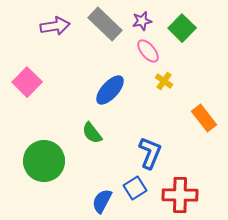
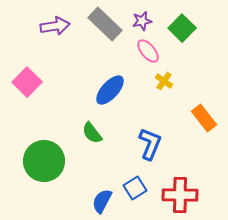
blue L-shape: moved 9 px up
